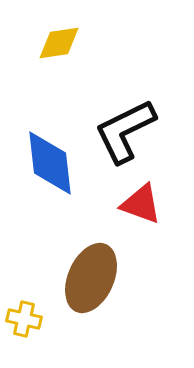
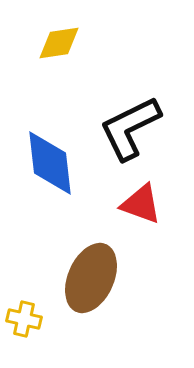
black L-shape: moved 5 px right, 3 px up
